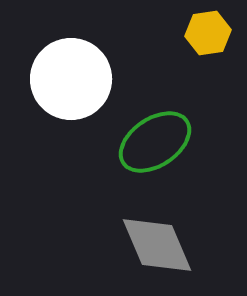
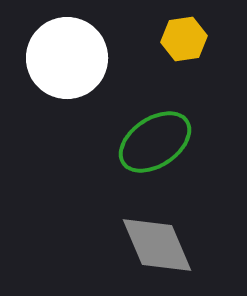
yellow hexagon: moved 24 px left, 6 px down
white circle: moved 4 px left, 21 px up
